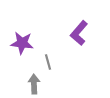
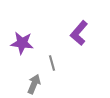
gray line: moved 4 px right, 1 px down
gray arrow: rotated 24 degrees clockwise
